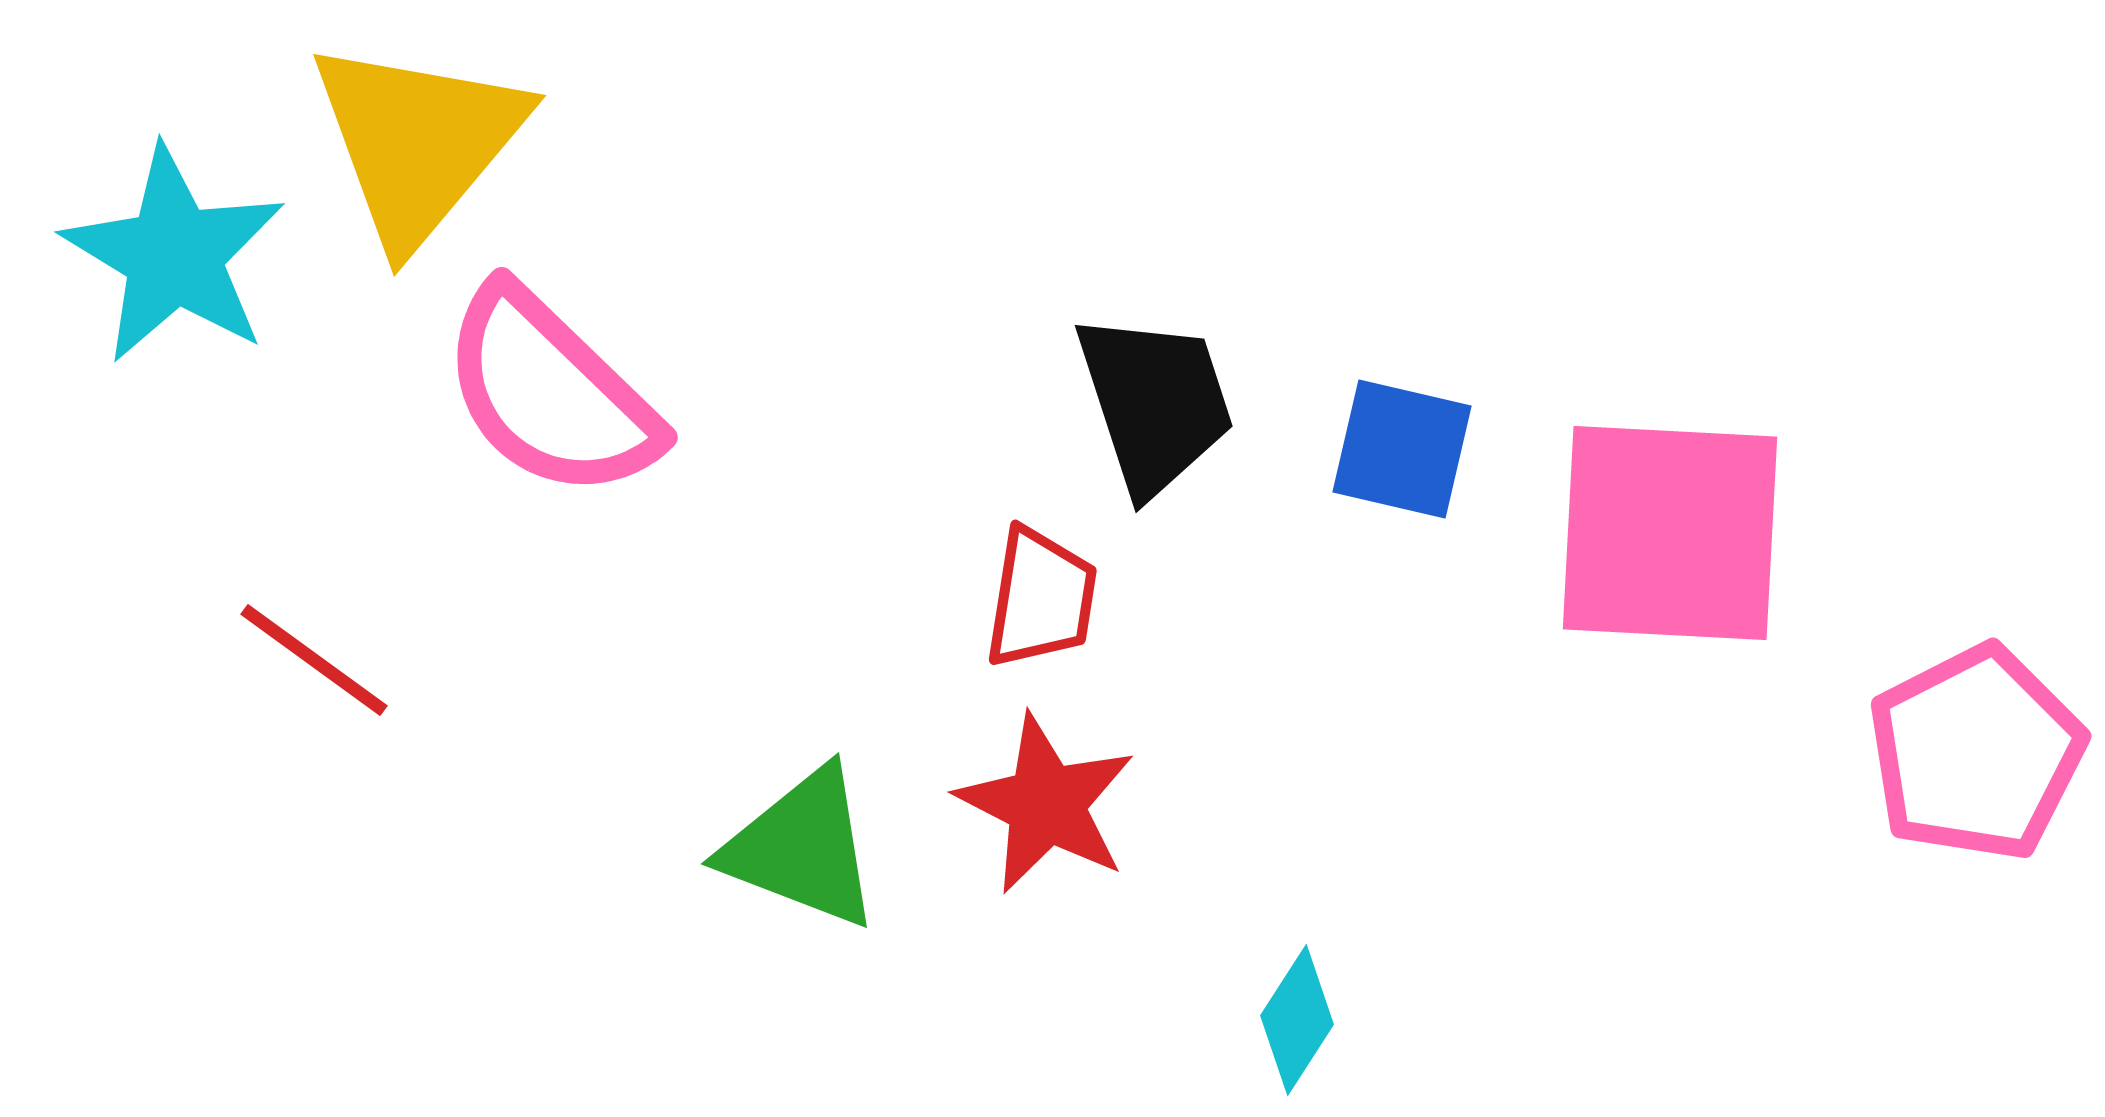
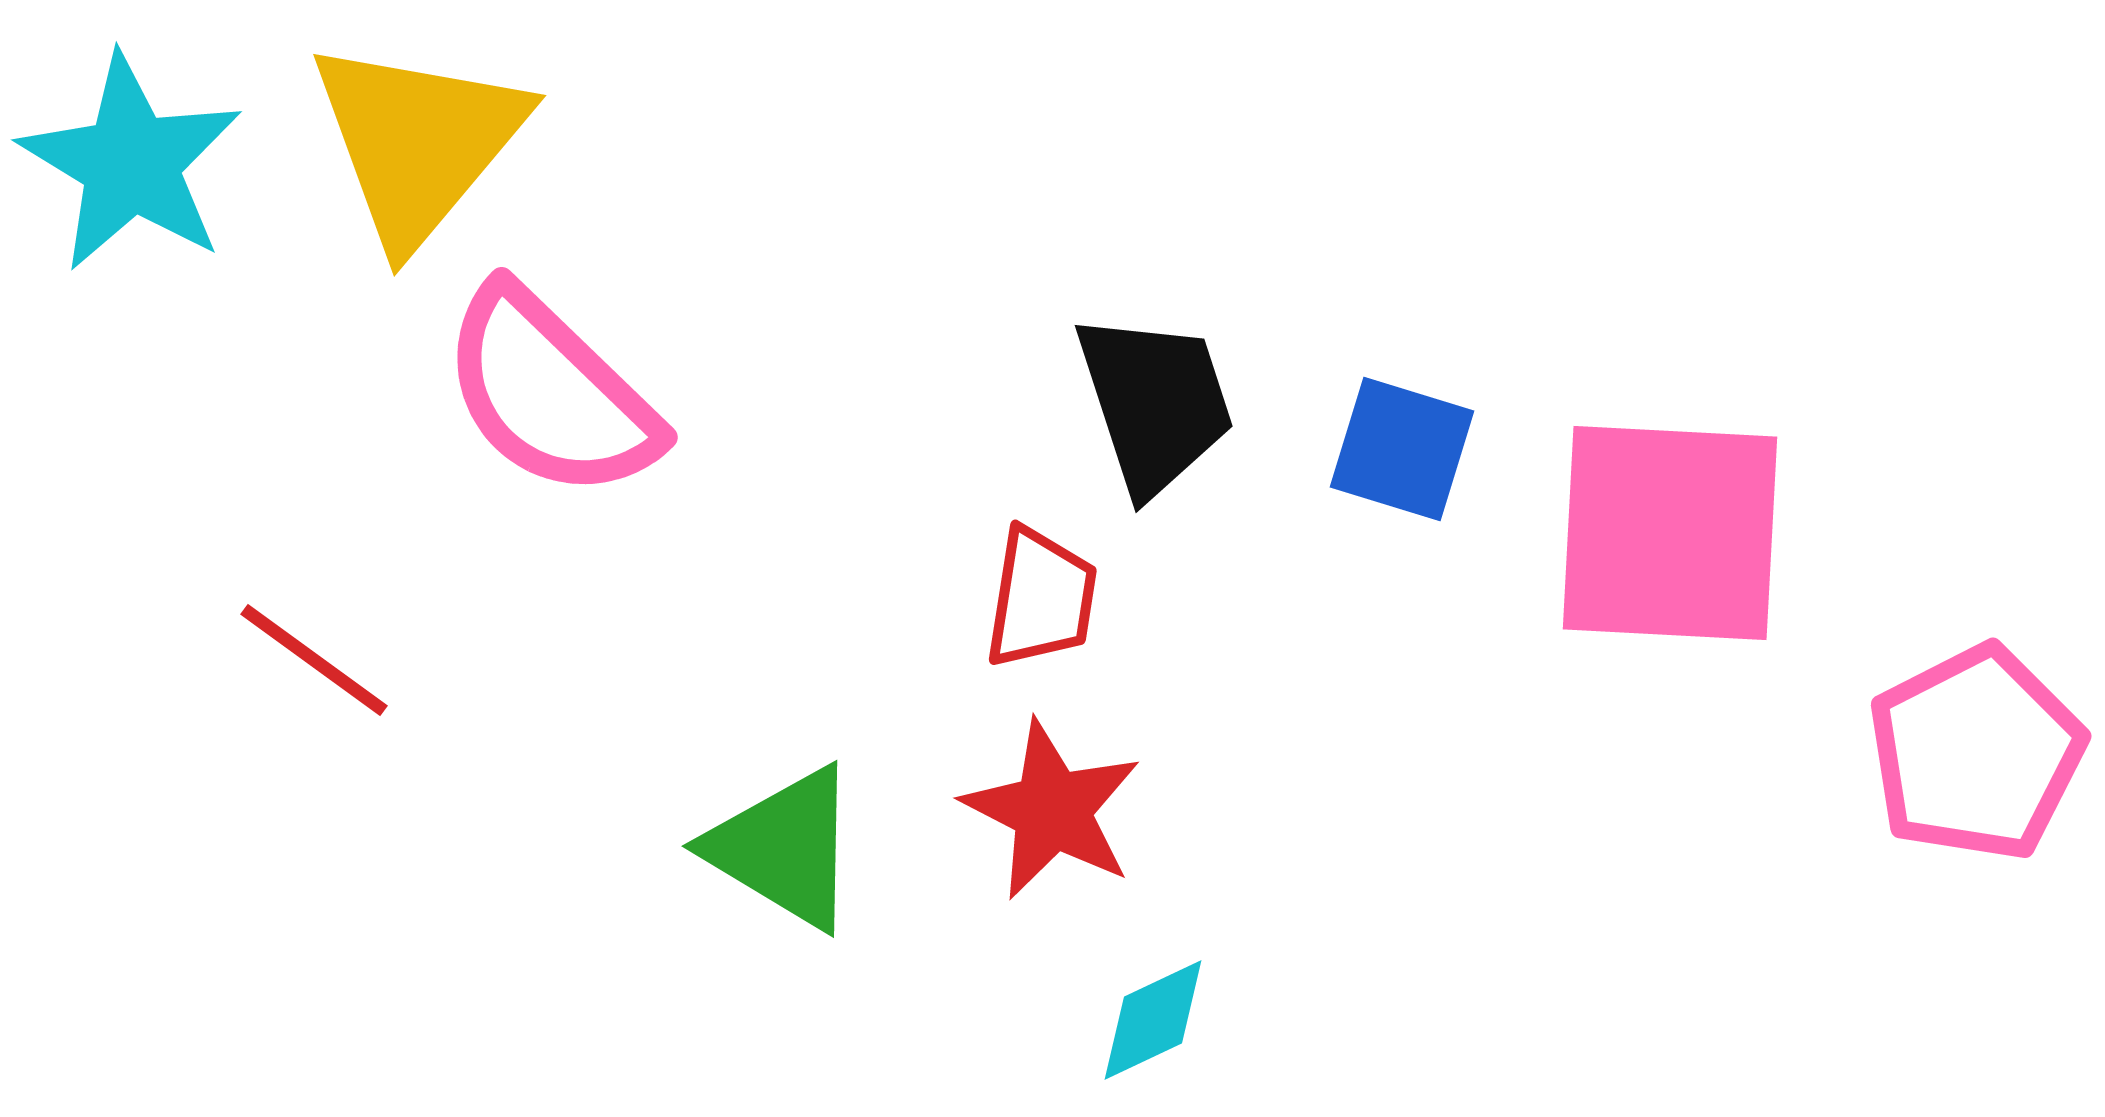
cyan star: moved 43 px left, 92 px up
blue square: rotated 4 degrees clockwise
red star: moved 6 px right, 6 px down
green triangle: moved 18 px left; rotated 10 degrees clockwise
cyan diamond: moved 144 px left; rotated 32 degrees clockwise
